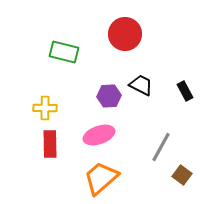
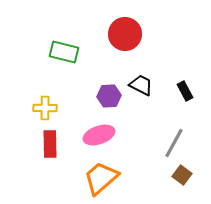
gray line: moved 13 px right, 4 px up
